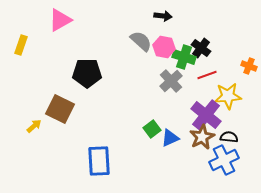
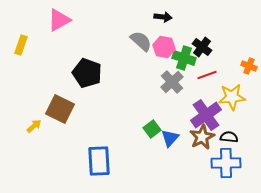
black arrow: moved 1 px down
pink triangle: moved 1 px left
black cross: moved 1 px right, 1 px up
green cross: moved 1 px down
black pentagon: rotated 20 degrees clockwise
gray cross: moved 1 px right, 1 px down
yellow star: moved 4 px right, 1 px down
purple cross: rotated 16 degrees clockwise
blue triangle: rotated 24 degrees counterclockwise
blue cross: moved 2 px right, 3 px down; rotated 24 degrees clockwise
